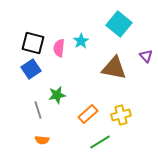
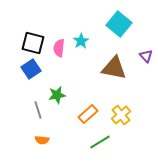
yellow cross: rotated 24 degrees counterclockwise
